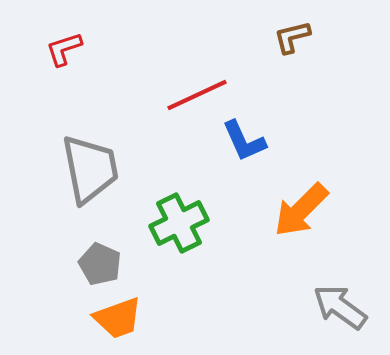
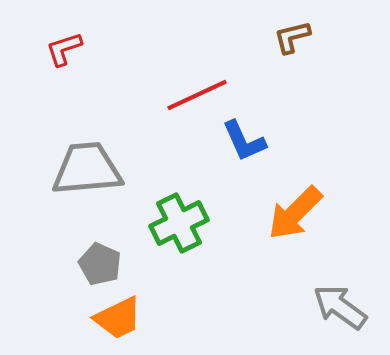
gray trapezoid: moved 3 px left; rotated 84 degrees counterclockwise
orange arrow: moved 6 px left, 3 px down
orange trapezoid: rotated 6 degrees counterclockwise
